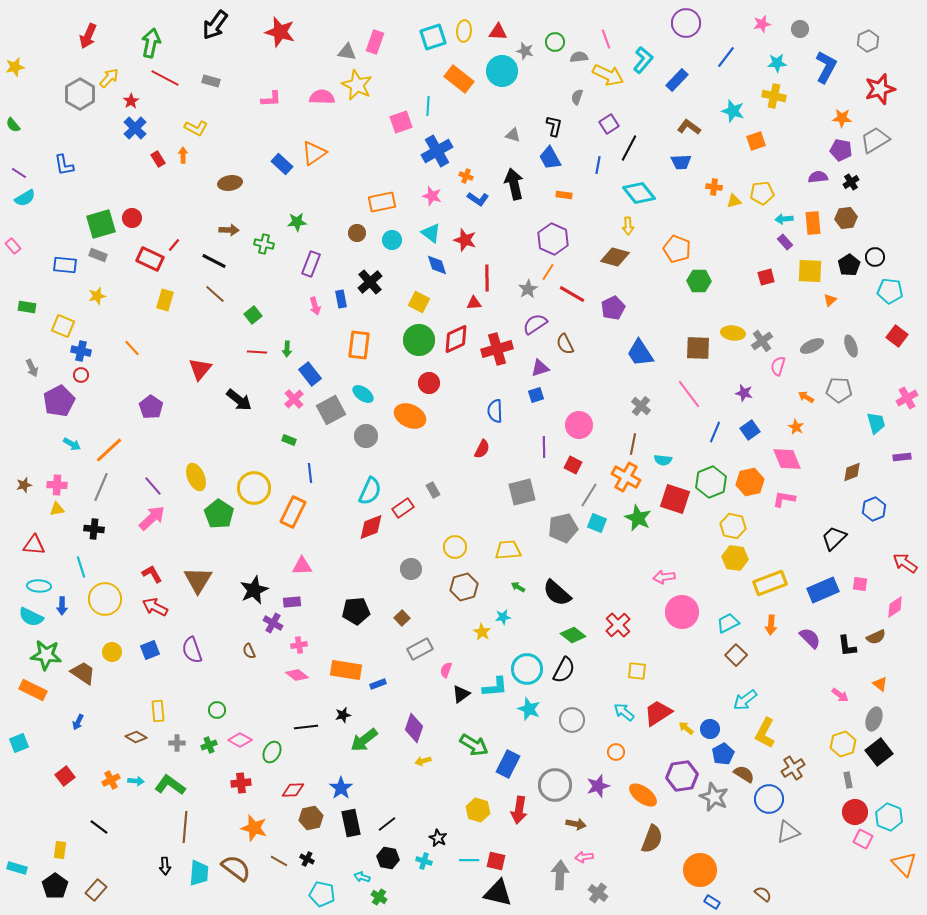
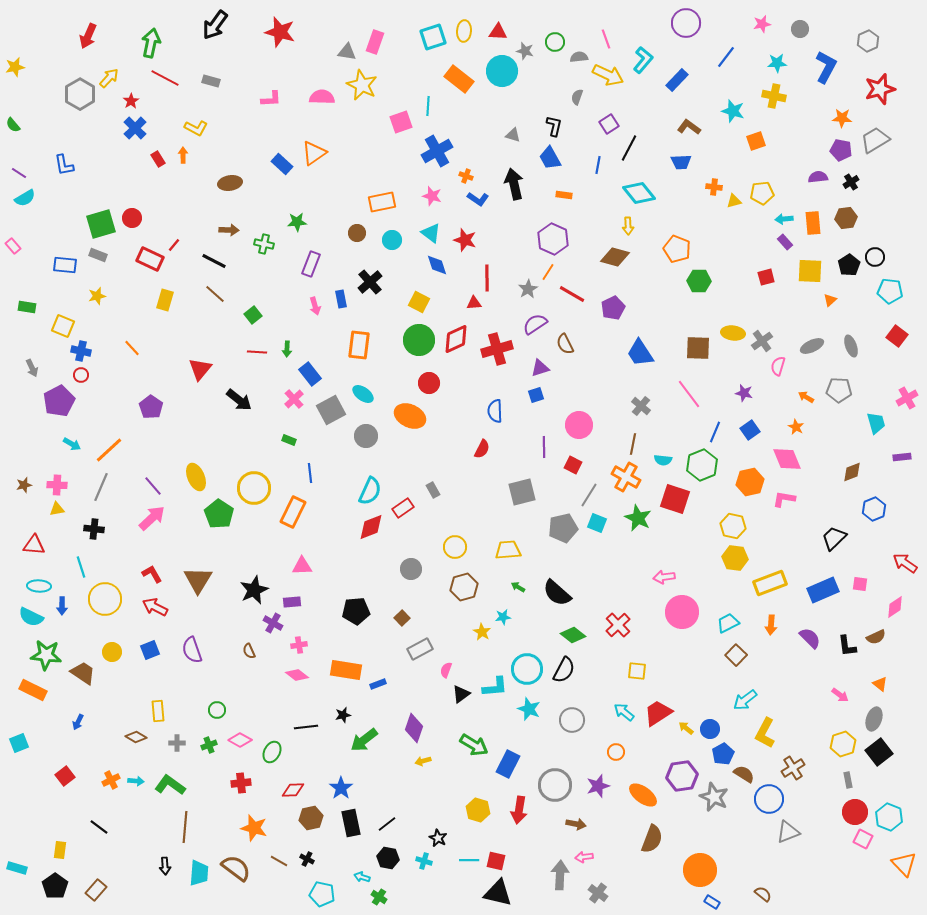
yellow star at (357, 85): moved 5 px right
green hexagon at (711, 482): moved 9 px left, 17 px up
